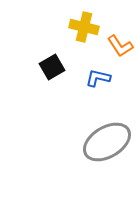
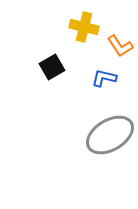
blue L-shape: moved 6 px right
gray ellipse: moved 3 px right, 7 px up
